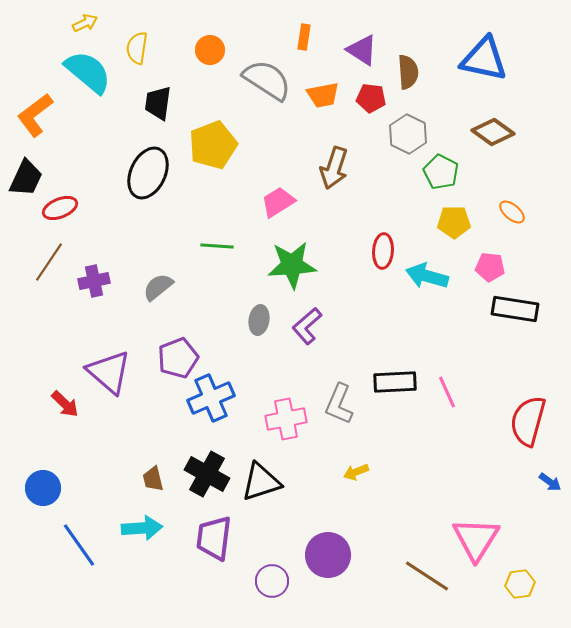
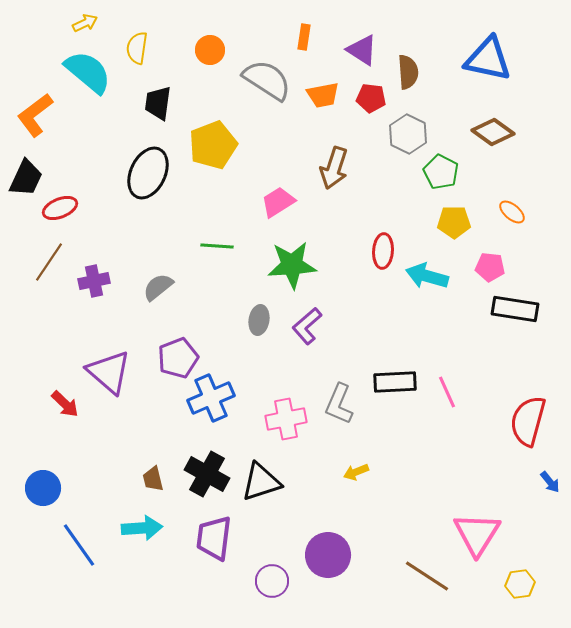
blue triangle at (484, 59): moved 4 px right
blue arrow at (550, 482): rotated 15 degrees clockwise
pink triangle at (476, 539): moved 1 px right, 5 px up
